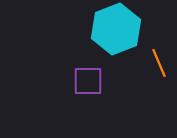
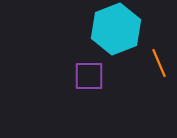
purple square: moved 1 px right, 5 px up
